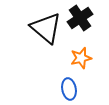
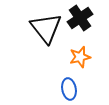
black triangle: rotated 12 degrees clockwise
orange star: moved 1 px left, 1 px up
